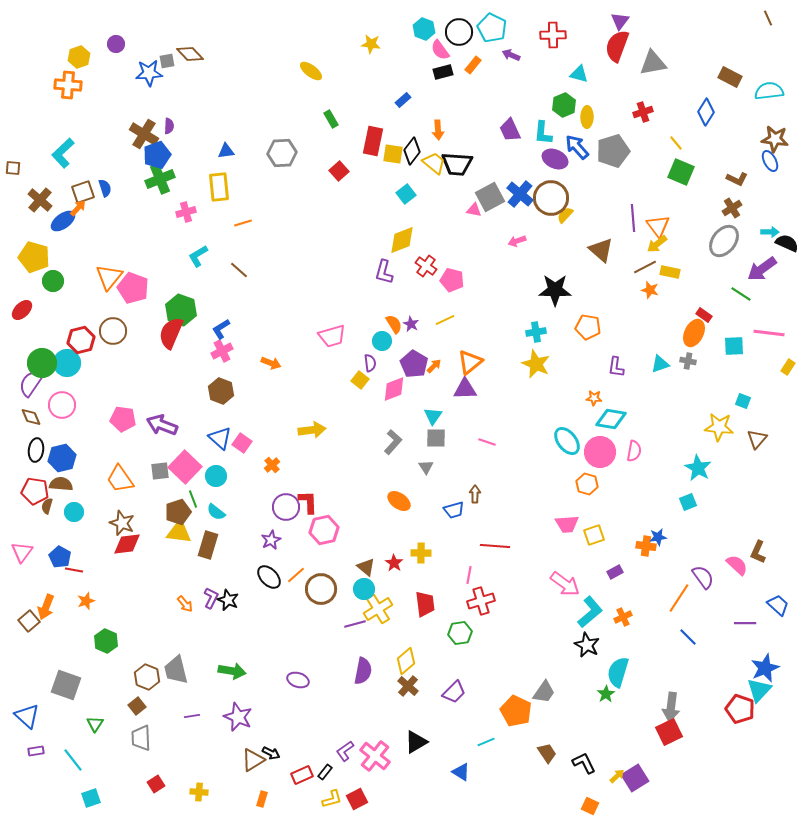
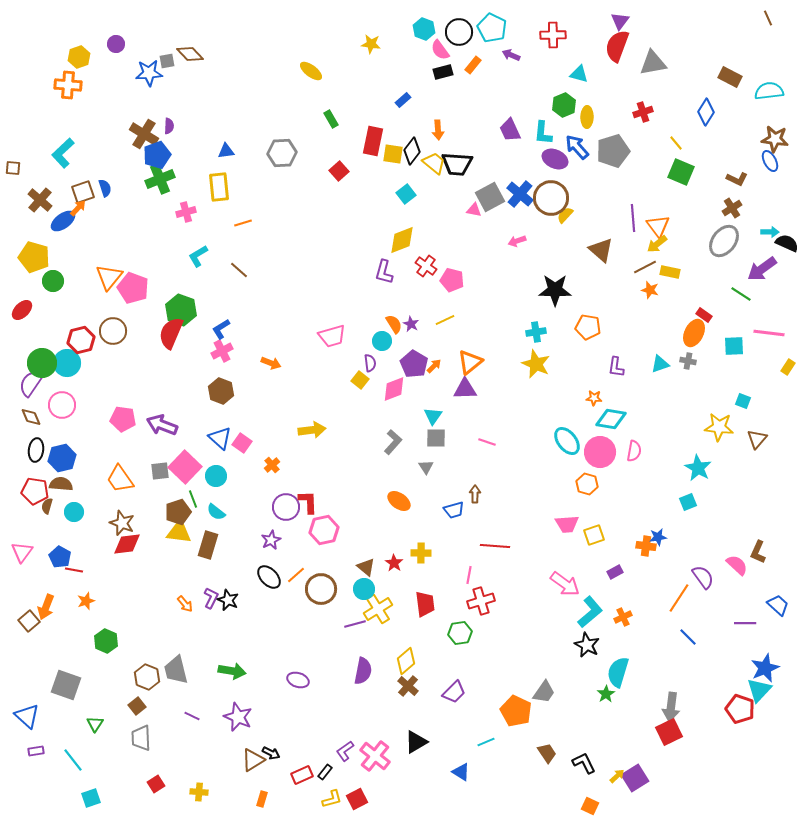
purple line at (192, 716): rotated 35 degrees clockwise
